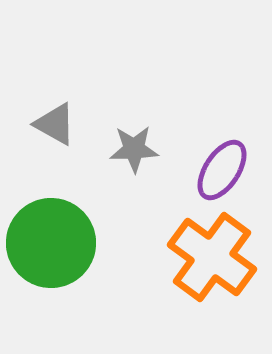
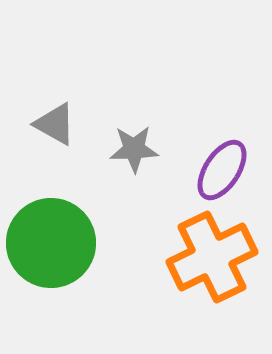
orange cross: rotated 28 degrees clockwise
